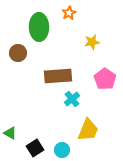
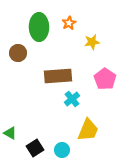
orange star: moved 10 px down
